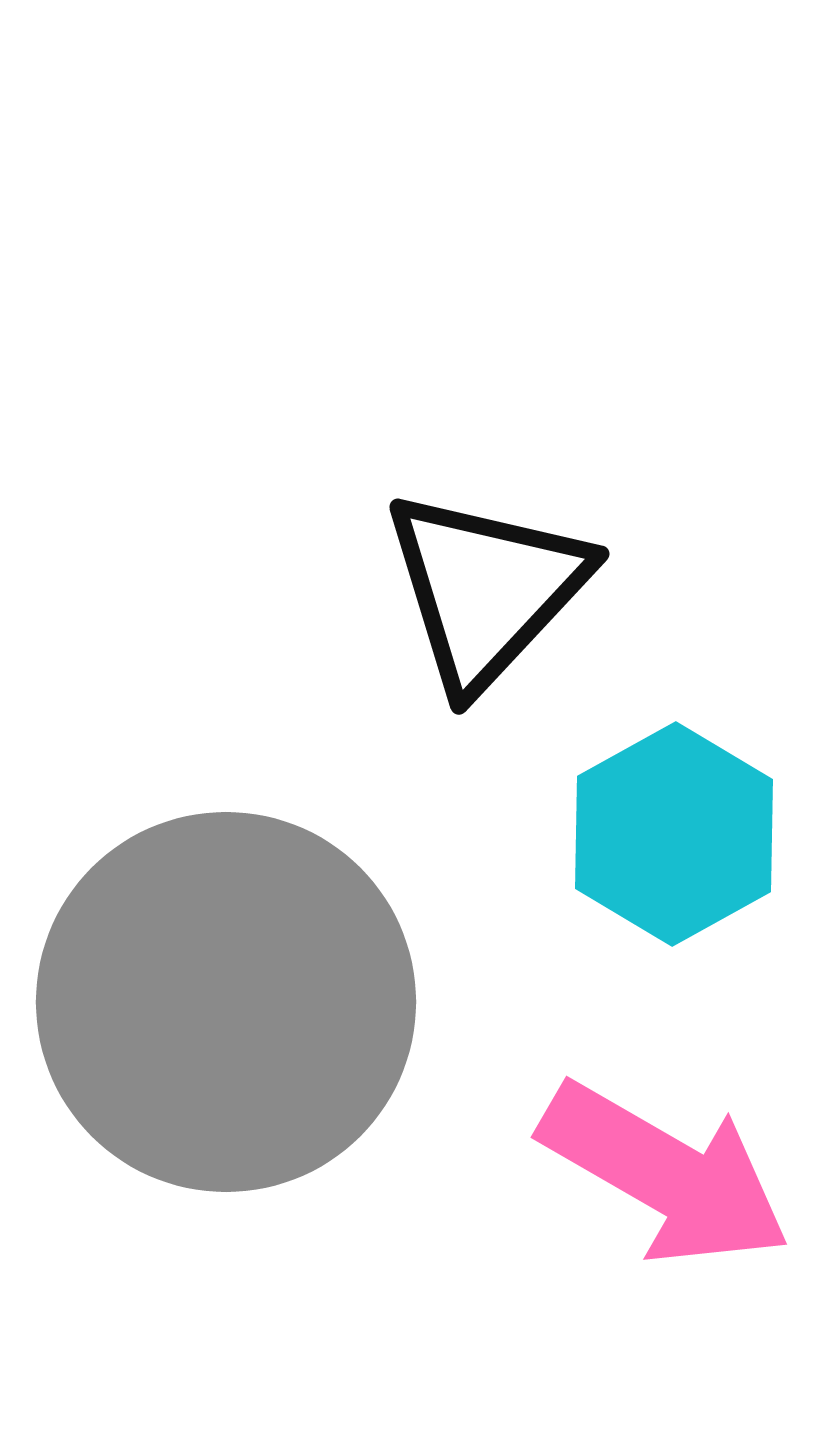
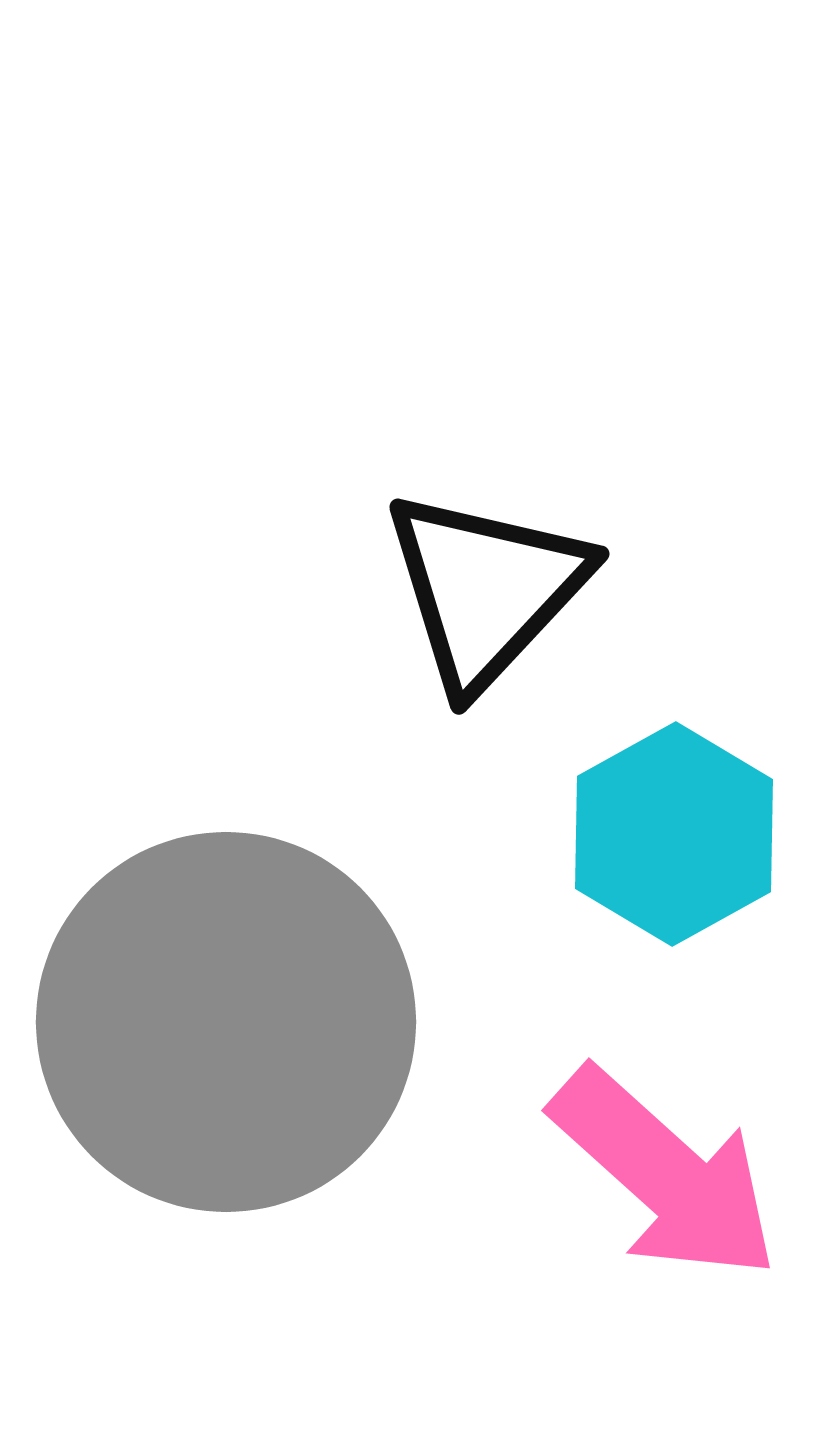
gray circle: moved 20 px down
pink arrow: rotated 12 degrees clockwise
